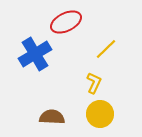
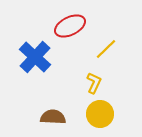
red ellipse: moved 4 px right, 4 px down
blue cross: moved 3 px down; rotated 16 degrees counterclockwise
brown semicircle: moved 1 px right
